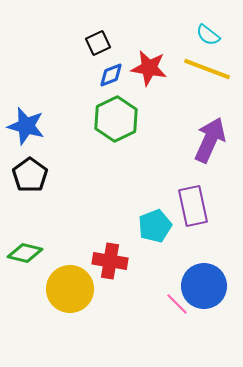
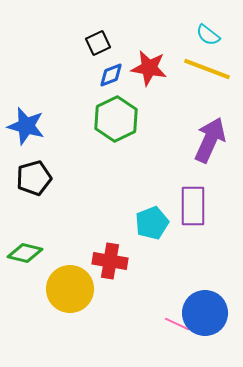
black pentagon: moved 4 px right, 3 px down; rotated 20 degrees clockwise
purple rectangle: rotated 12 degrees clockwise
cyan pentagon: moved 3 px left, 3 px up
blue circle: moved 1 px right, 27 px down
pink line: moved 20 px down; rotated 20 degrees counterclockwise
